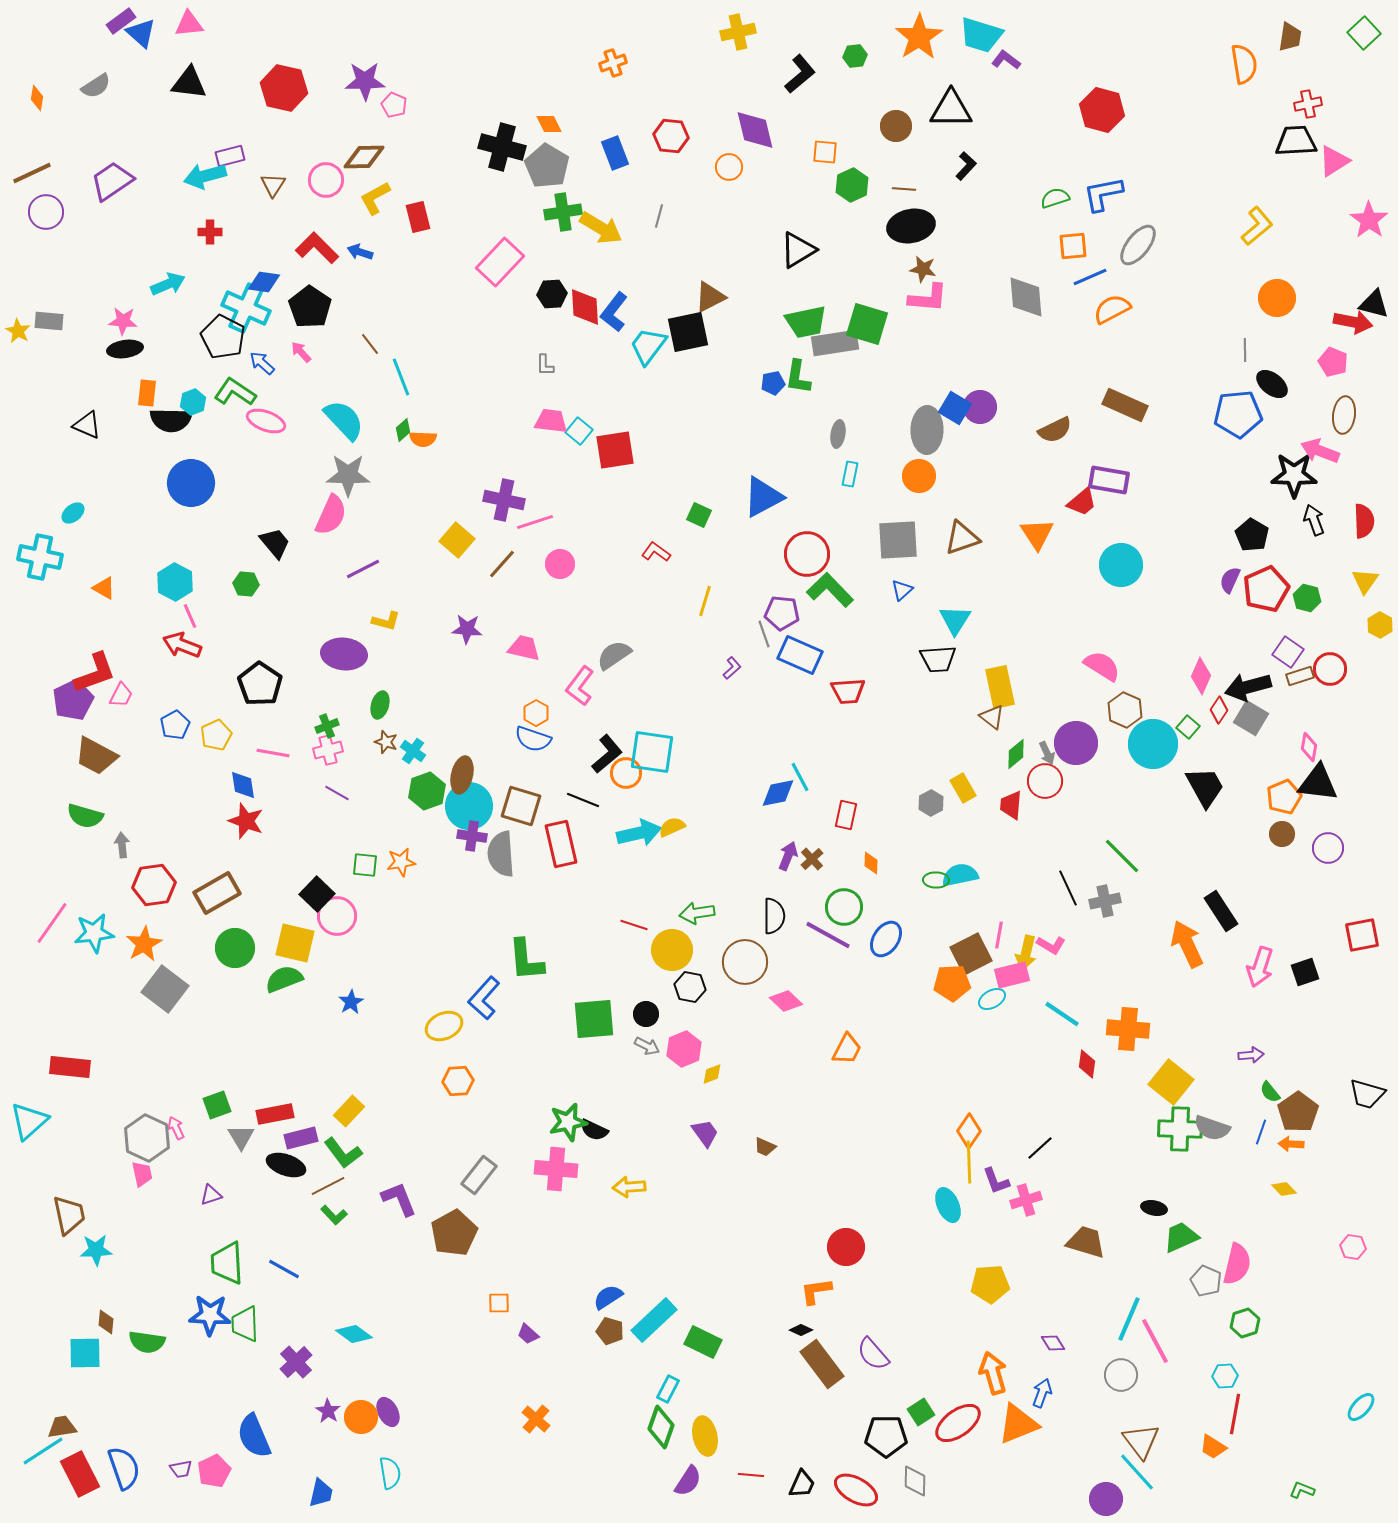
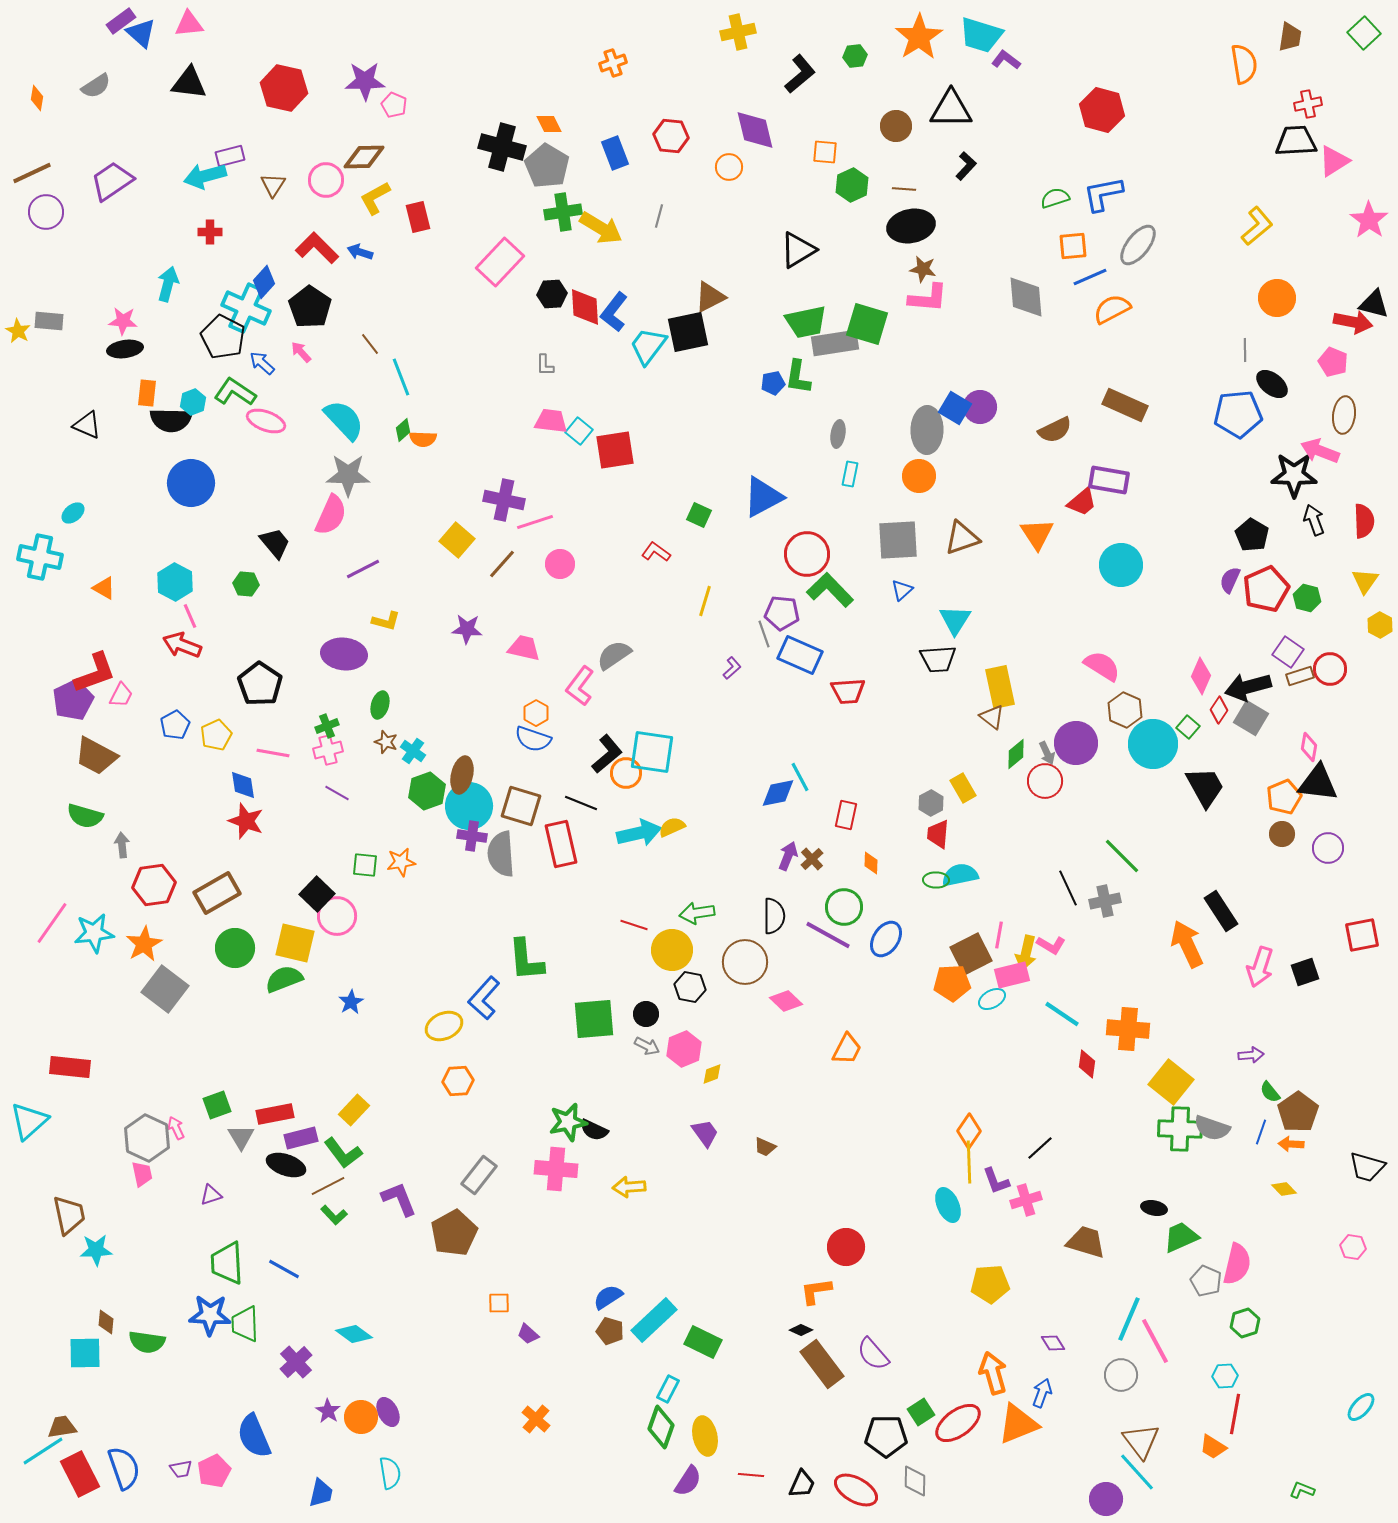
blue diamond at (264, 282): rotated 56 degrees counterclockwise
cyan arrow at (168, 284): rotated 52 degrees counterclockwise
black line at (583, 800): moved 2 px left, 3 px down
red trapezoid at (1011, 805): moved 73 px left, 29 px down
black trapezoid at (1367, 1094): moved 73 px down
yellow rectangle at (349, 1111): moved 5 px right, 1 px up
